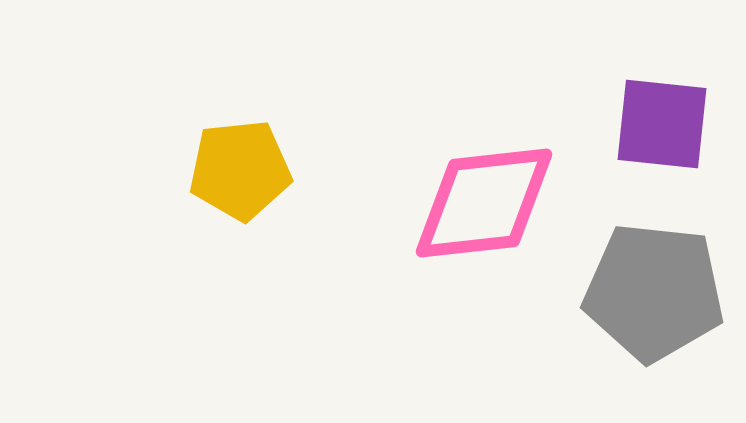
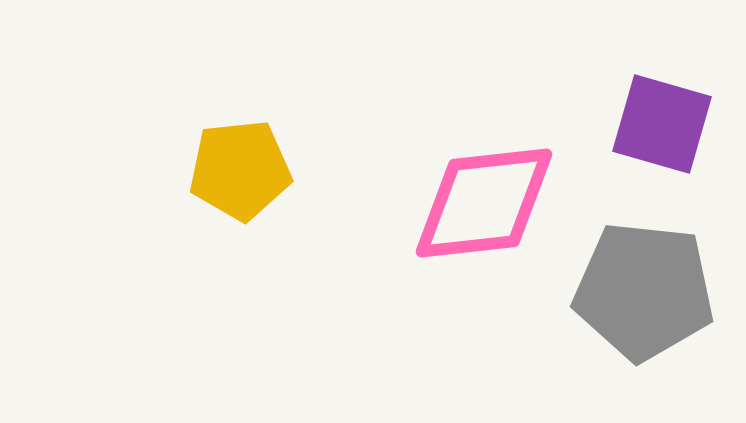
purple square: rotated 10 degrees clockwise
gray pentagon: moved 10 px left, 1 px up
